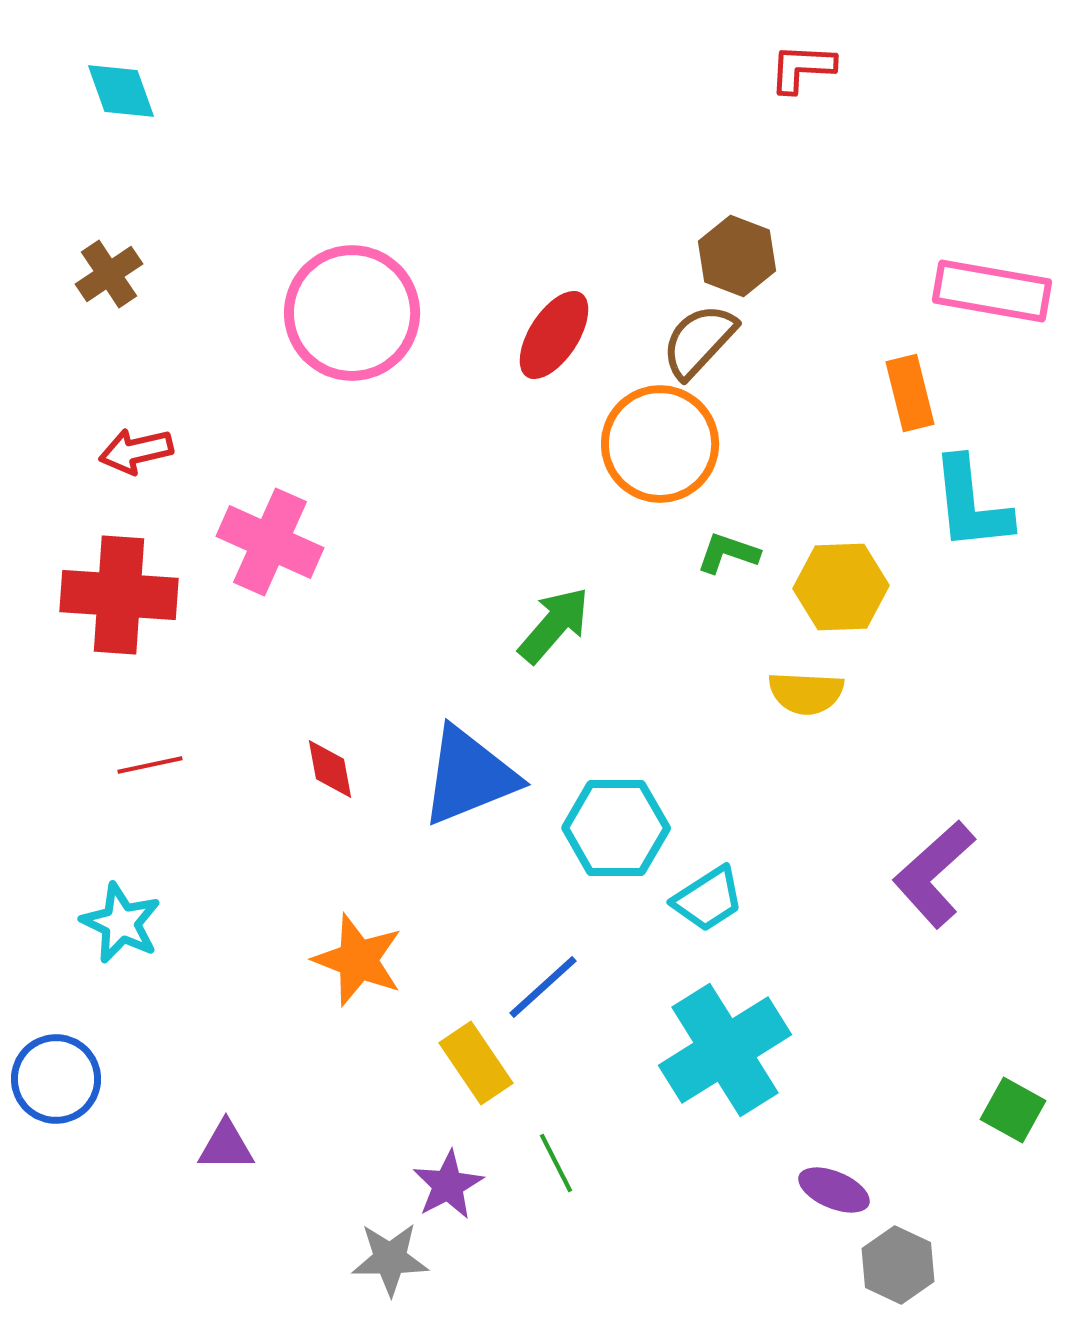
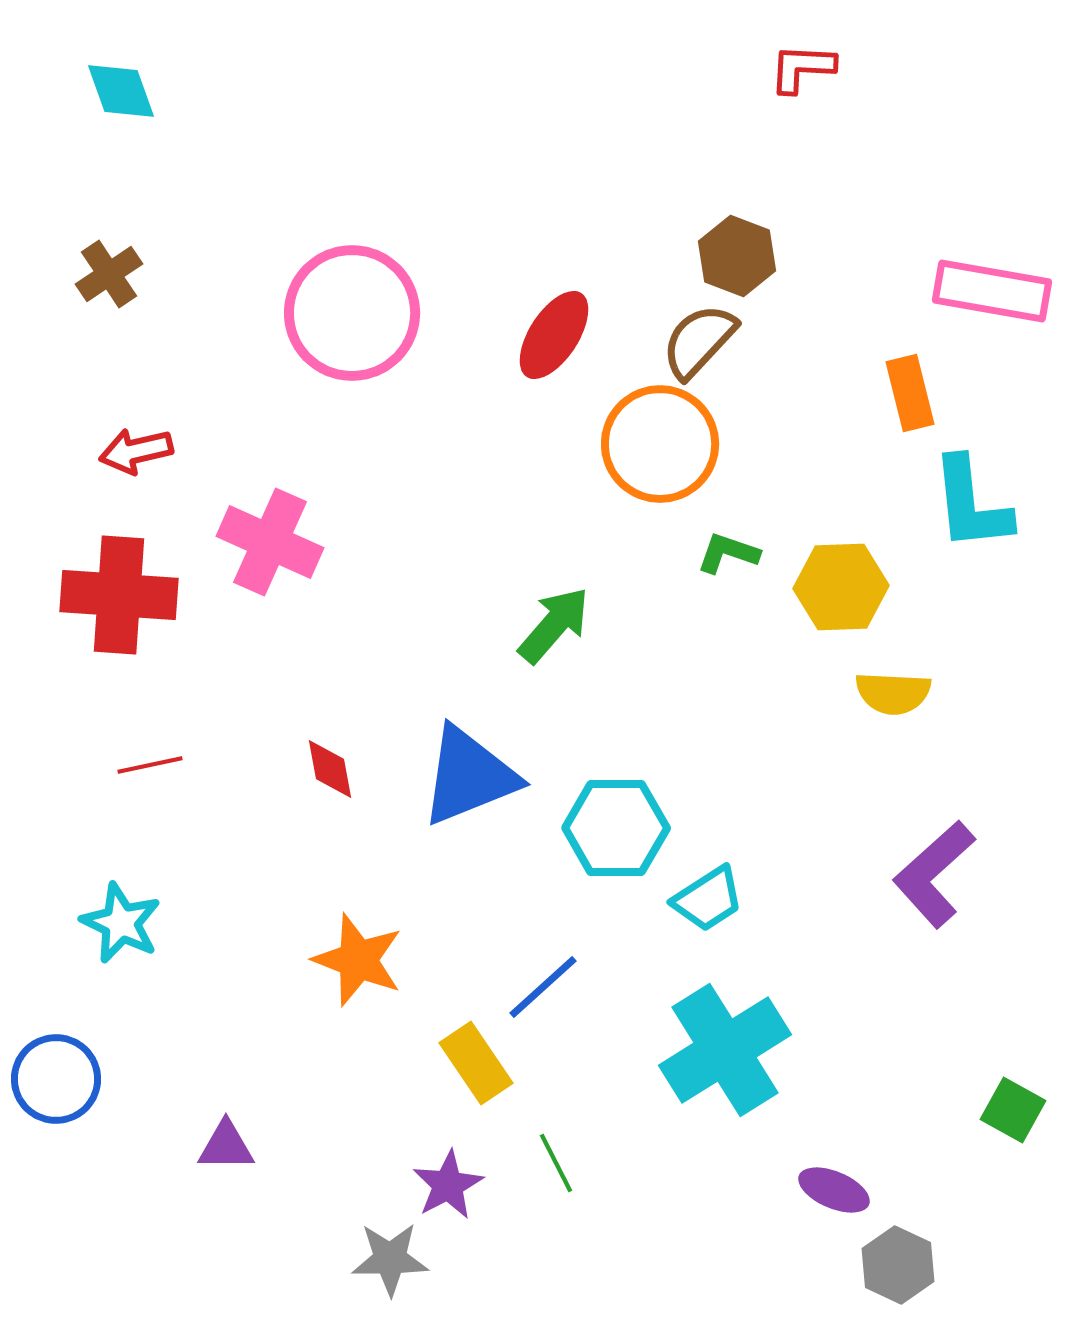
yellow semicircle: moved 87 px right
